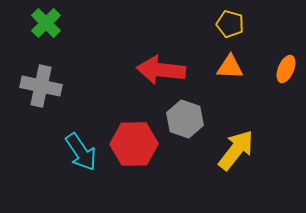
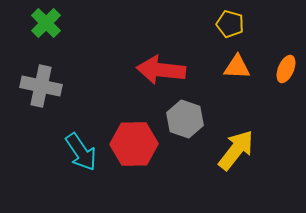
orange triangle: moved 7 px right
